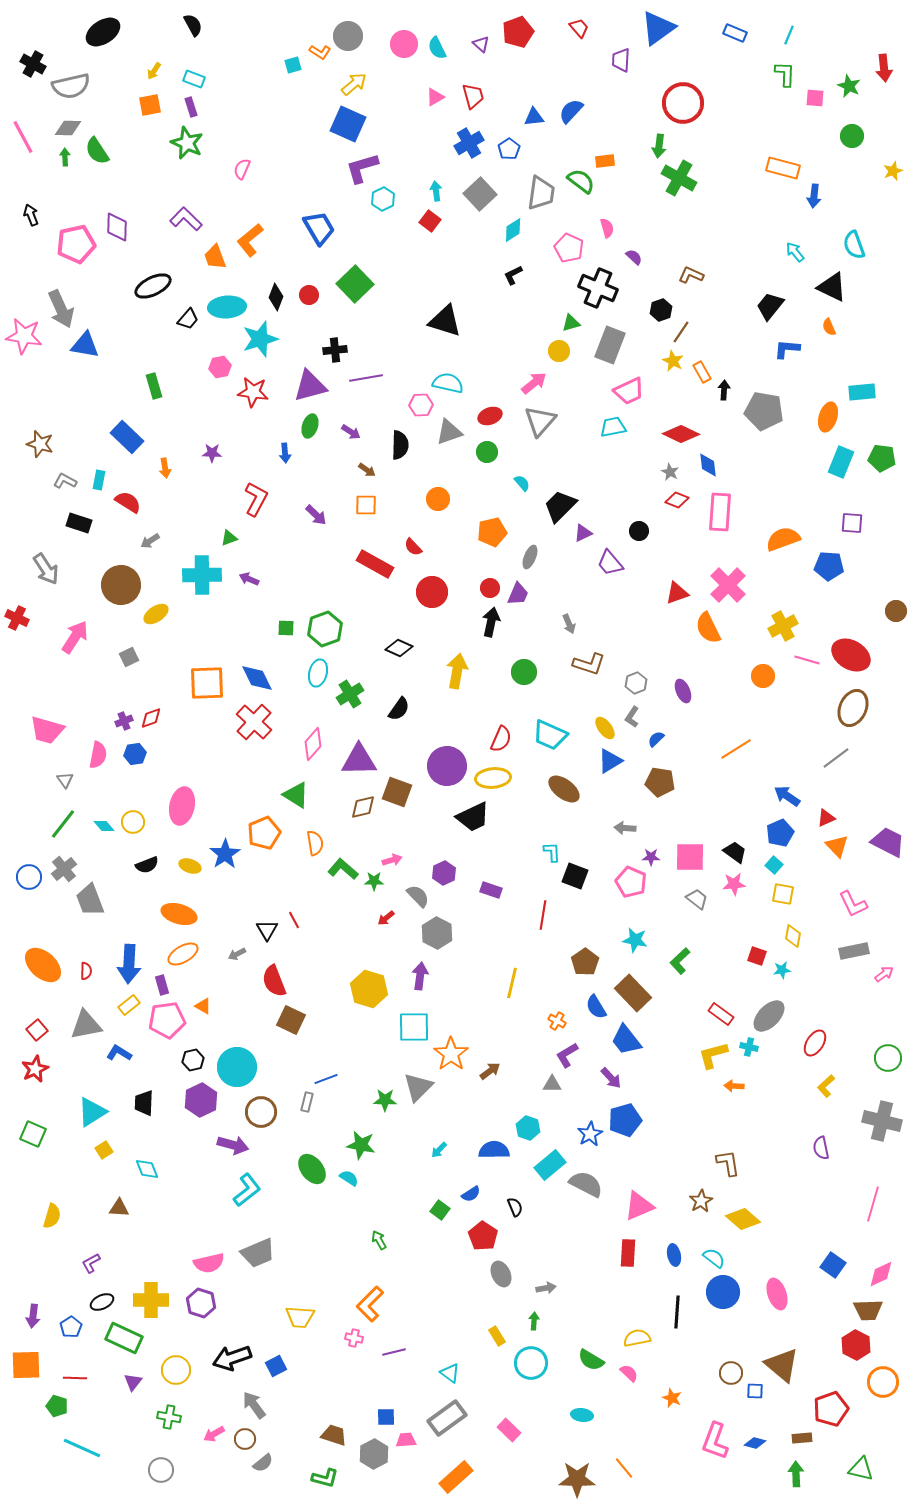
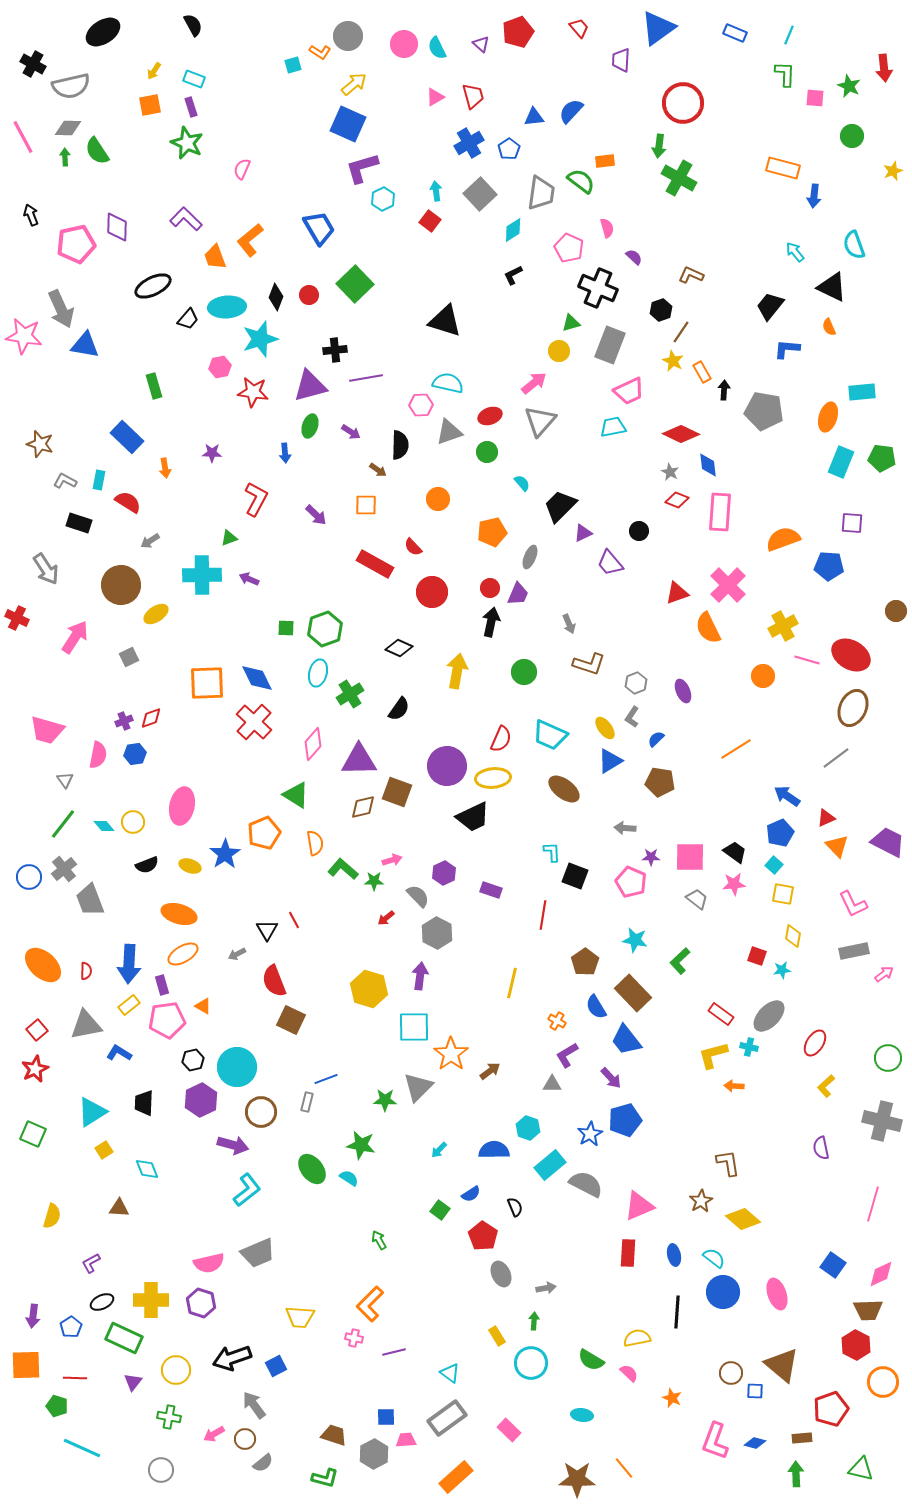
brown arrow at (367, 470): moved 11 px right
